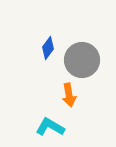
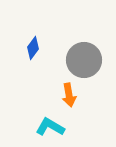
blue diamond: moved 15 px left
gray circle: moved 2 px right
